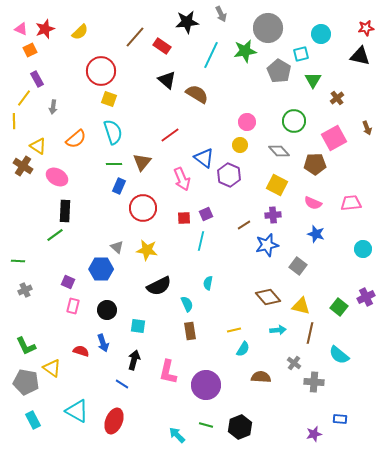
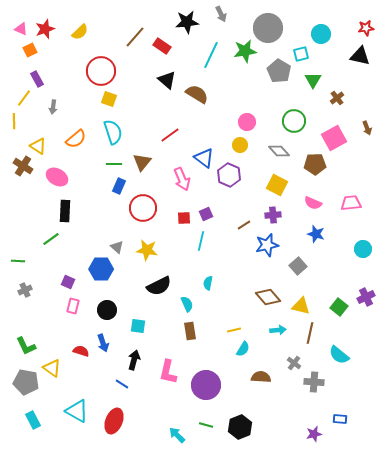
green line at (55, 235): moved 4 px left, 4 px down
gray square at (298, 266): rotated 12 degrees clockwise
